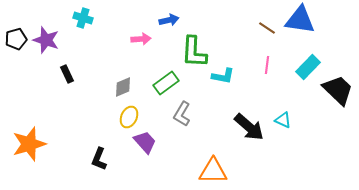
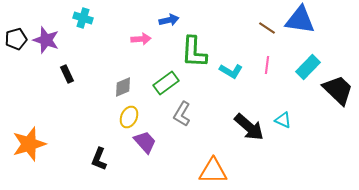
cyan L-shape: moved 8 px right, 5 px up; rotated 20 degrees clockwise
